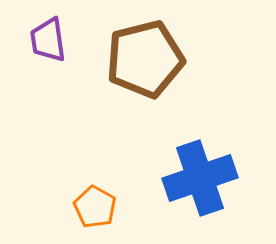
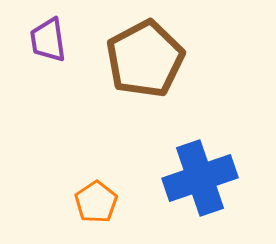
brown pentagon: rotated 14 degrees counterclockwise
orange pentagon: moved 1 px right, 5 px up; rotated 9 degrees clockwise
